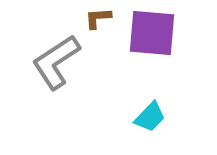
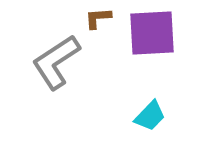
purple square: rotated 8 degrees counterclockwise
cyan trapezoid: moved 1 px up
